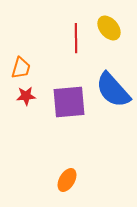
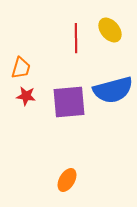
yellow ellipse: moved 1 px right, 2 px down
blue semicircle: rotated 63 degrees counterclockwise
red star: rotated 12 degrees clockwise
